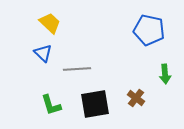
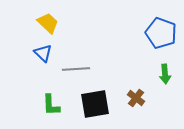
yellow trapezoid: moved 2 px left
blue pentagon: moved 12 px right, 3 px down; rotated 8 degrees clockwise
gray line: moved 1 px left
green L-shape: rotated 15 degrees clockwise
